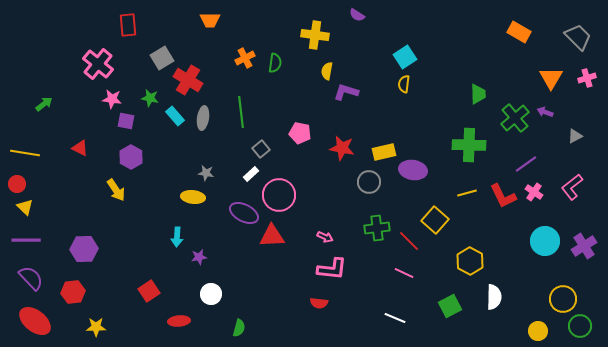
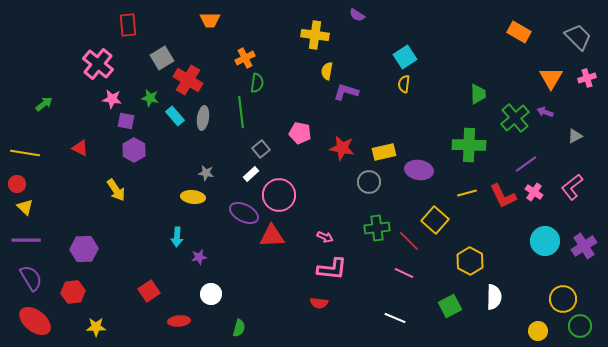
green semicircle at (275, 63): moved 18 px left, 20 px down
purple hexagon at (131, 157): moved 3 px right, 7 px up
purple ellipse at (413, 170): moved 6 px right
purple semicircle at (31, 278): rotated 12 degrees clockwise
